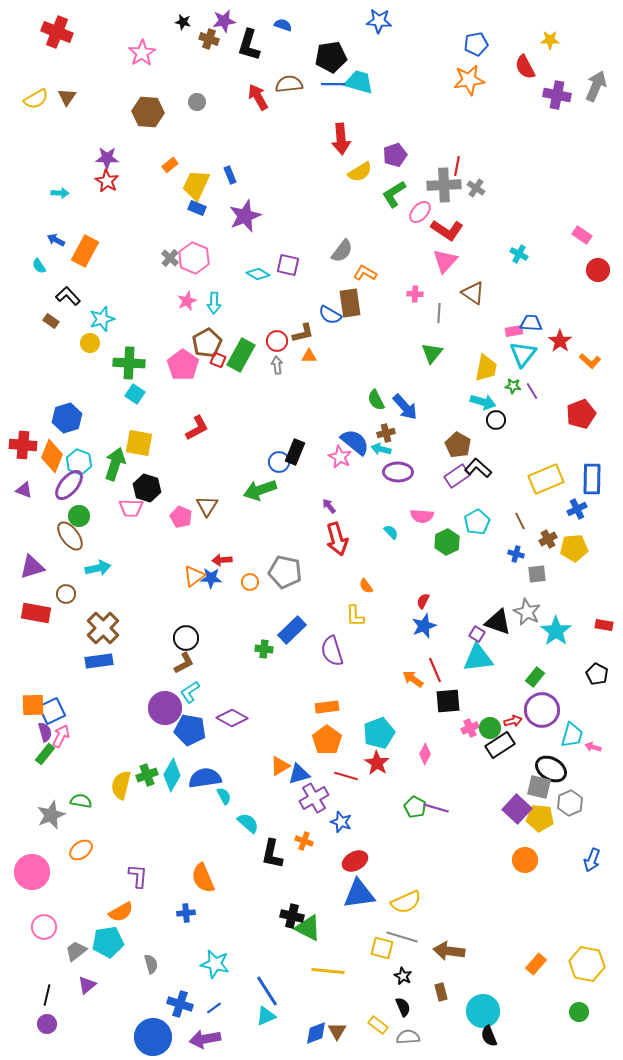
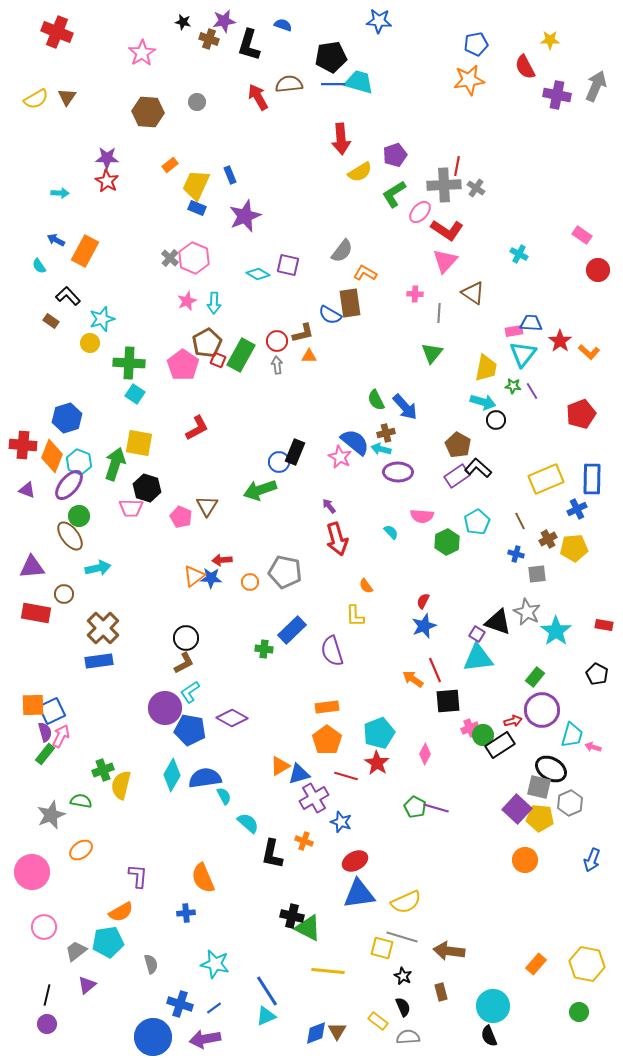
orange L-shape at (590, 361): moved 1 px left, 9 px up
purple triangle at (24, 490): moved 3 px right
purple triangle at (32, 567): rotated 12 degrees clockwise
brown circle at (66, 594): moved 2 px left
green circle at (490, 728): moved 7 px left, 7 px down
green cross at (147, 775): moved 44 px left, 5 px up
cyan circle at (483, 1011): moved 10 px right, 5 px up
yellow rectangle at (378, 1025): moved 4 px up
